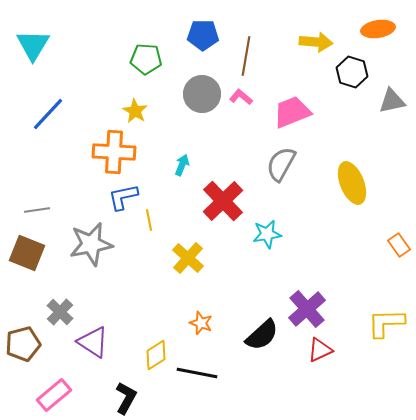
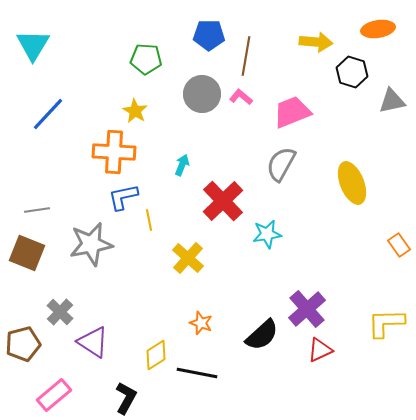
blue pentagon: moved 6 px right
